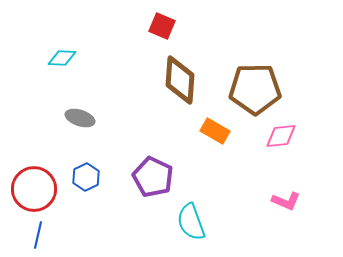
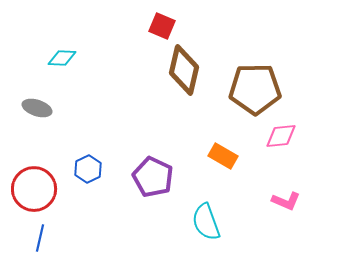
brown diamond: moved 4 px right, 10 px up; rotated 9 degrees clockwise
gray ellipse: moved 43 px left, 10 px up
orange rectangle: moved 8 px right, 25 px down
blue hexagon: moved 2 px right, 8 px up
cyan semicircle: moved 15 px right
blue line: moved 2 px right, 3 px down
